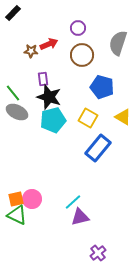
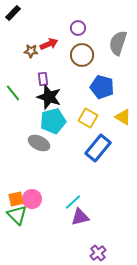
gray ellipse: moved 22 px right, 31 px down
cyan pentagon: moved 1 px down
green triangle: rotated 20 degrees clockwise
